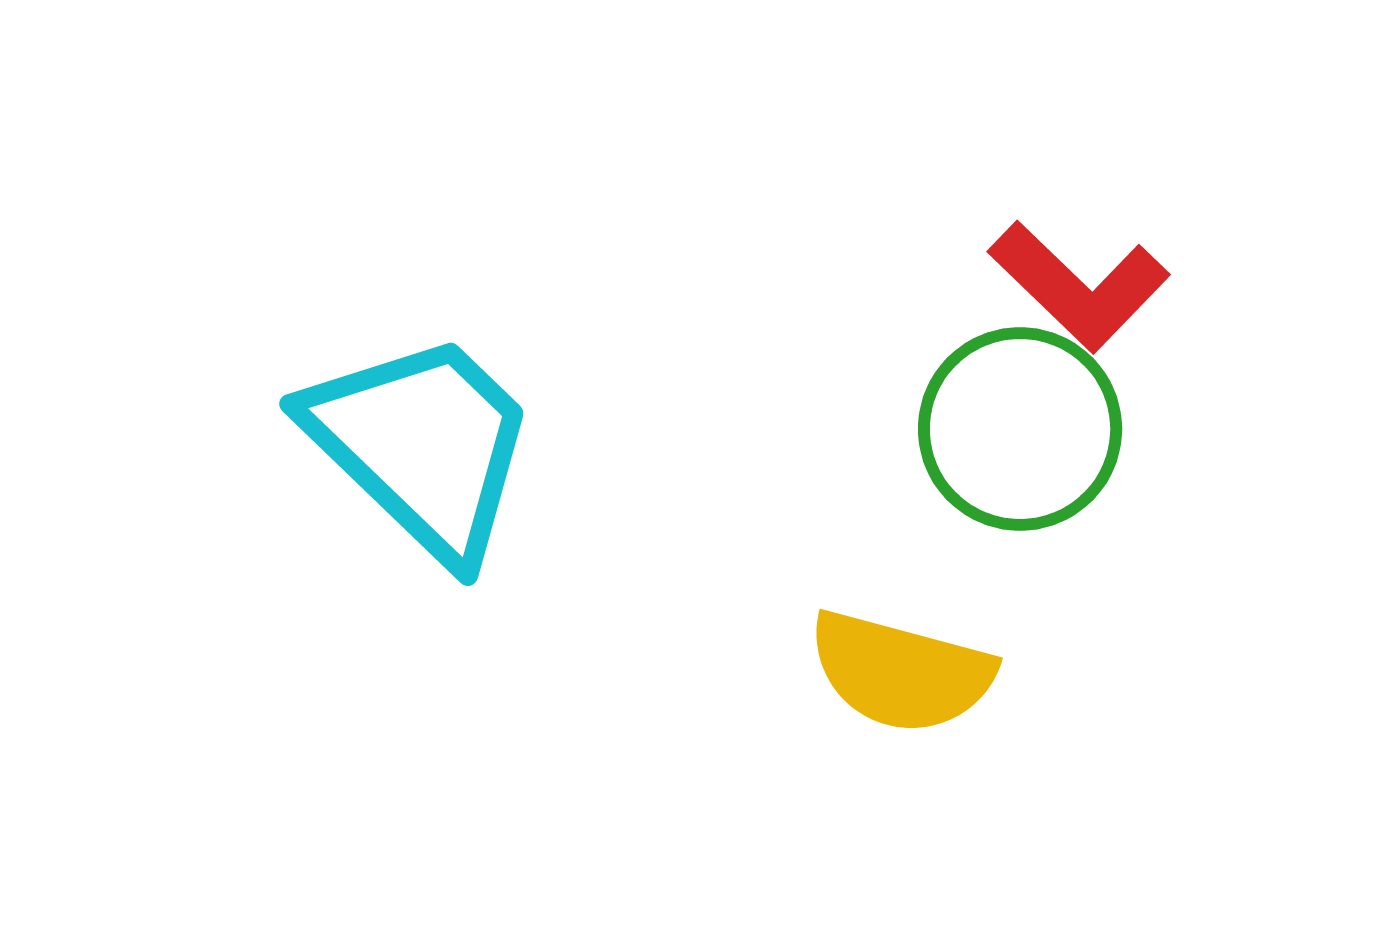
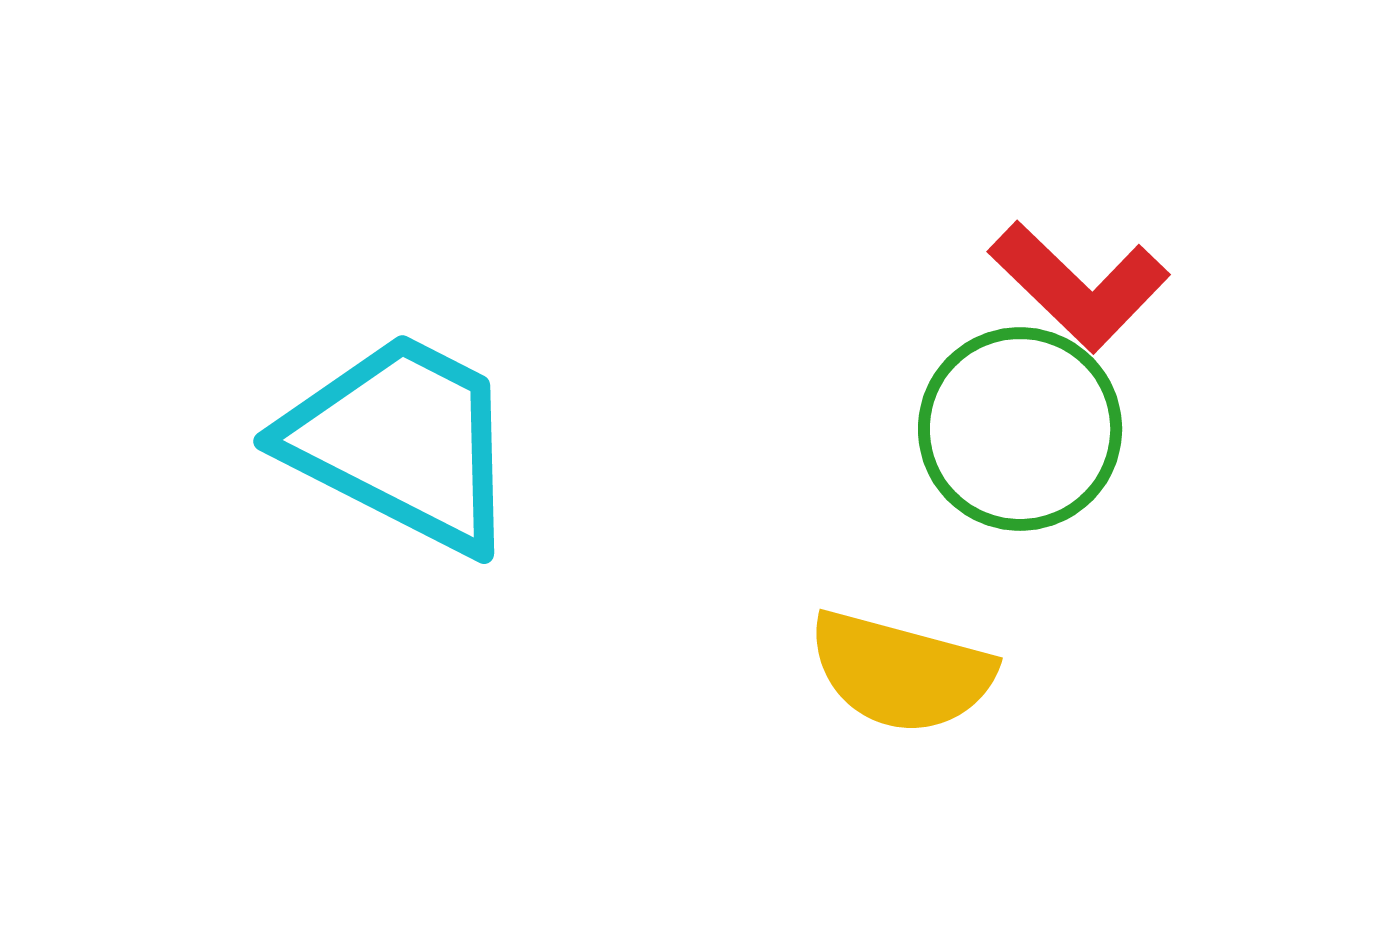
cyan trapezoid: moved 20 px left, 3 px up; rotated 17 degrees counterclockwise
